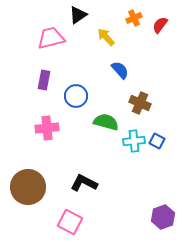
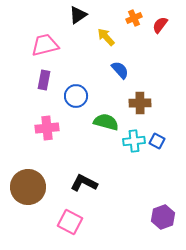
pink trapezoid: moved 6 px left, 7 px down
brown cross: rotated 25 degrees counterclockwise
